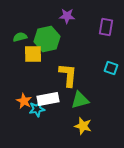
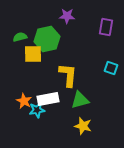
cyan star: moved 1 px down
